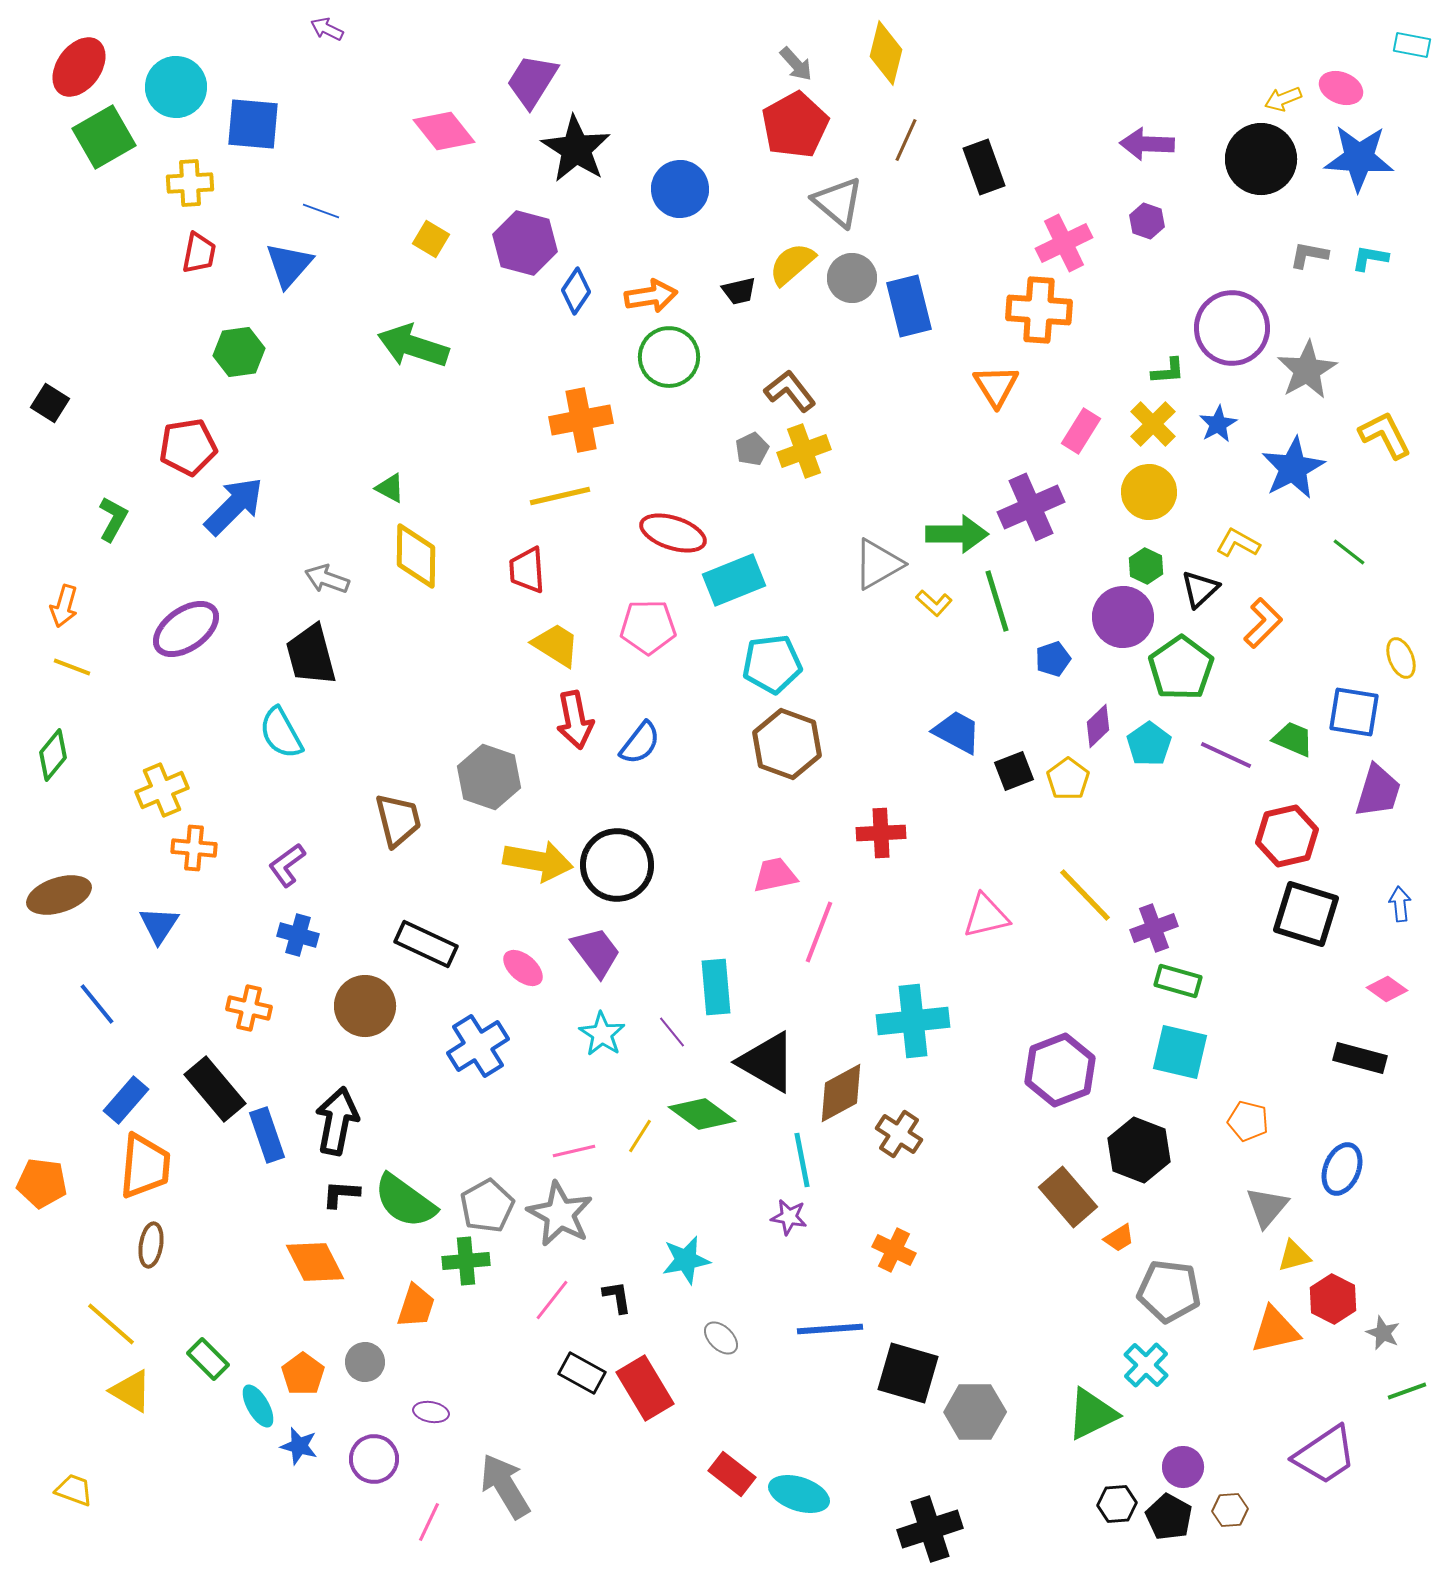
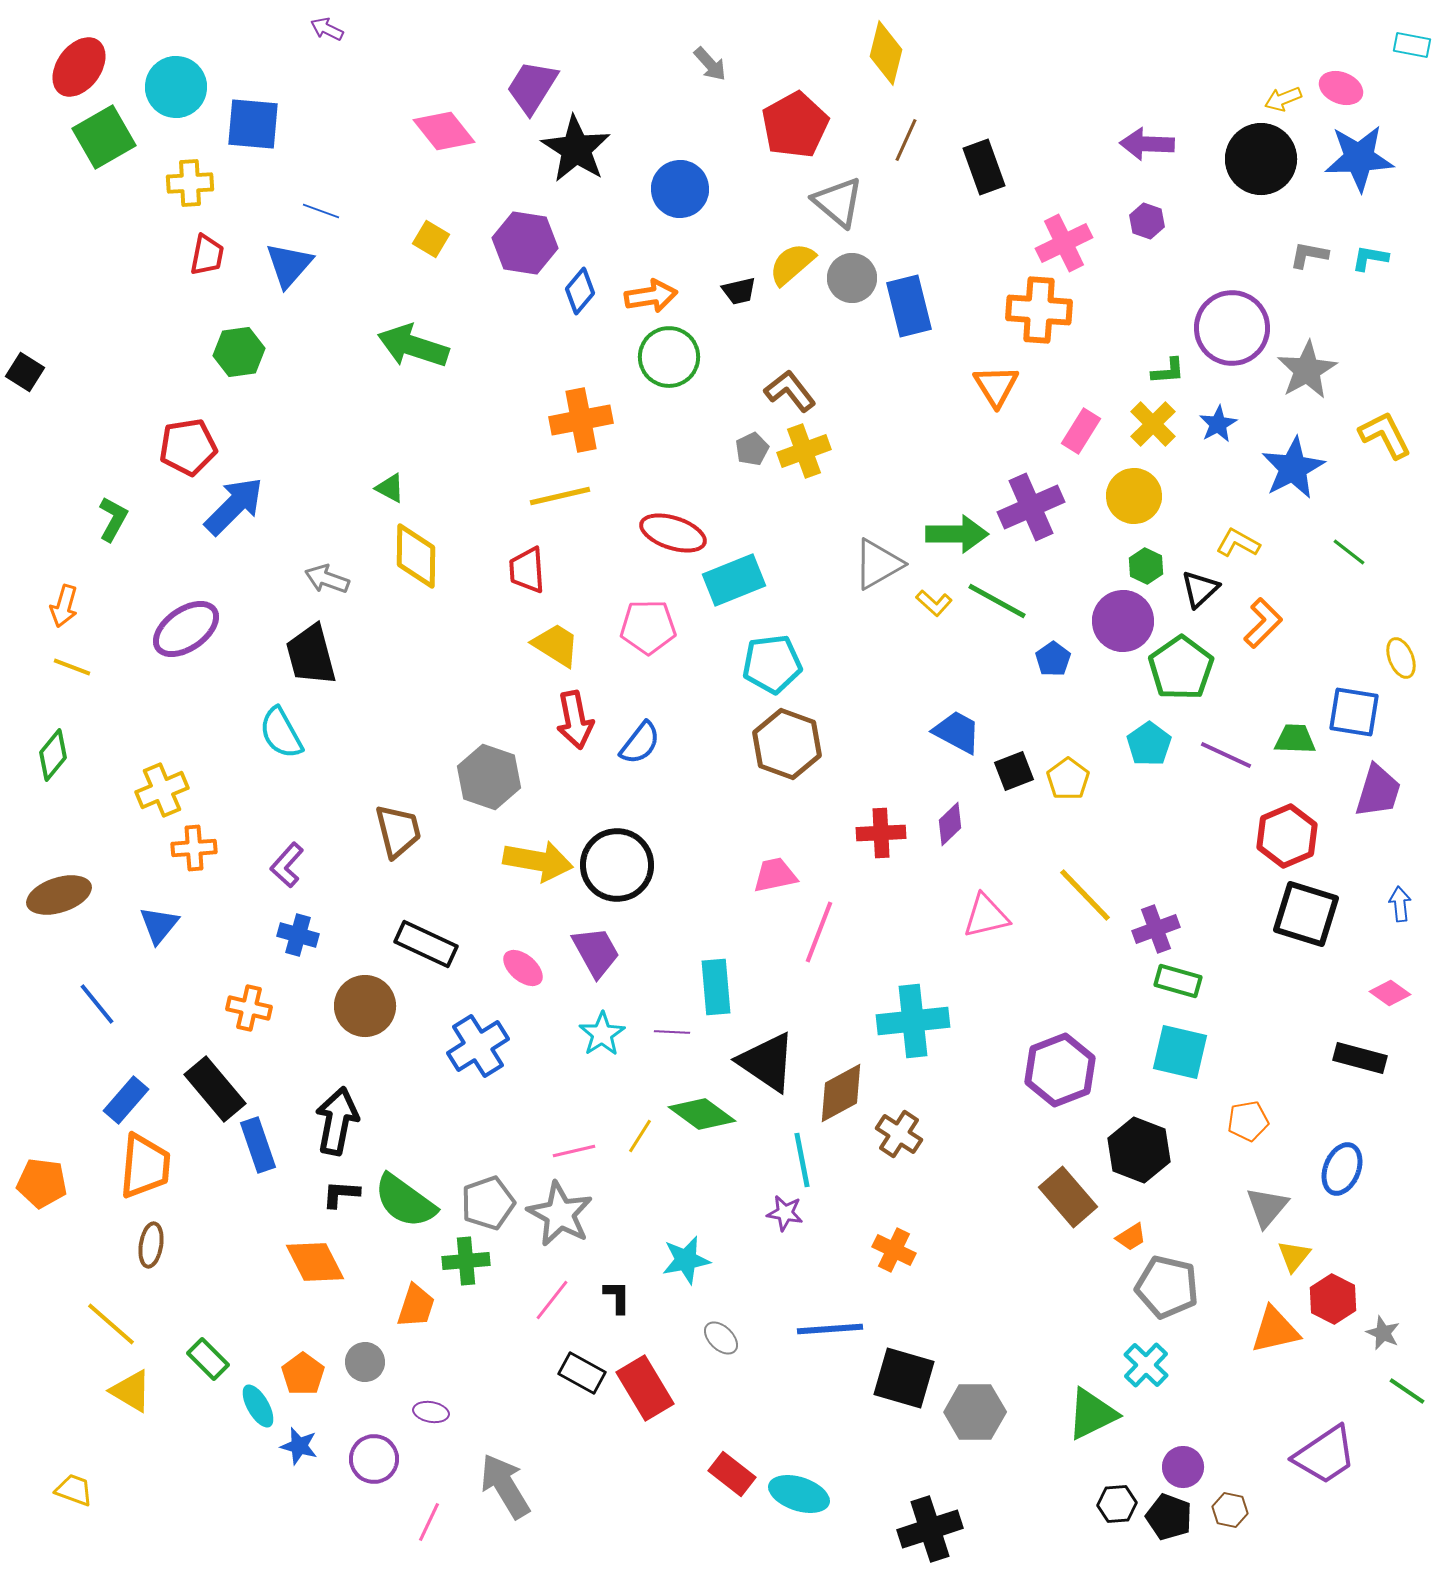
gray arrow at (796, 64): moved 86 px left
purple trapezoid at (532, 81): moved 6 px down
blue star at (1359, 158): rotated 6 degrees counterclockwise
purple hexagon at (525, 243): rotated 6 degrees counterclockwise
red trapezoid at (199, 253): moved 8 px right, 2 px down
blue diamond at (576, 291): moved 4 px right; rotated 6 degrees clockwise
black square at (50, 403): moved 25 px left, 31 px up
yellow circle at (1149, 492): moved 15 px left, 4 px down
green line at (997, 601): rotated 44 degrees counterclockwise
purple circle at (1123, 617): moved 4 px down
blue pentagon at (1053, 659): rotated 16 degrees counterclockwise
purple diamond at (1098, 726): moved 148 px left, 98 px down
green trapezoid at (1293, 739): moved 2 px right; rotated 21 degrees counterclockwise
brown trapezoid at (398, 820): moved 11 px down
red hexagon at (1287, 836): rotated 10 degrees counterclockwise
orange cross at (194, 848): rotated 9 degrees counterclockwise
purple L-shape at (287, 865): rotated 12 degrees counterclockwise
blue triangle at (159, 925): rotated 6 degrees clockwise
purple cross at (1154, 928): moved 2 px right, 1 px down
purple trapezoid at (596, 952): rotated 8 degrees clockwise
pink diamond at (1387, 989): moved 3 px right, 4 px down
purple line at (672, 1032): rotated 48 degrees counterclockwise
cyan star at (602, 1034): rotated 6 degrees clockwise
black triangle at (767, 1062): rotated 4 degrees clockwise
orange pentagon at (1248, 1121): rotated 24 degrees counterclockwise
blue rectangle at (267, 1135): moved 9 px left, 10 px down
gray pentagon at (487, 1206): moved 1 px right, 3 px up; rotated 10 degrees clockwise
purple star at (789, 1217): moved 4 px left, 4 px up
orange trapezoid at (1119, 1238): moved 12 px right, 1 px up
yellow triangle at (1294, 1256): rotated 36 degrees counterclockwise
gray pentagon at (1169, 1291): moved 2 px left, 4 px up; rotated 6 degrees clockwise
black L-shape at (617, 1297): rotated 9 degrees clockwise
black square at (908, 1373): moved 4 px left, 5 px down
green line at (1407, 1391): rotated 54 degrees clockwise
brown hexagon at (1230, 1510): rotated 16 degrees clockwise
black pentagon at (1169, 1517): rotated 9 degrees counterclockwise
